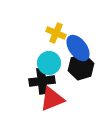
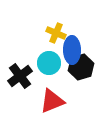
blue ellipse: moved 6 px left, 2 px down; rotated 36 degrees clockwise
black cross: moved 22 px left, 5 px up; rotated 30 degrees counterclockwise
red triangle: moved 2 px down
